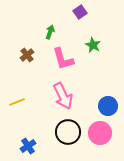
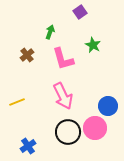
pink circle: moved 5 px left, 5 px up
